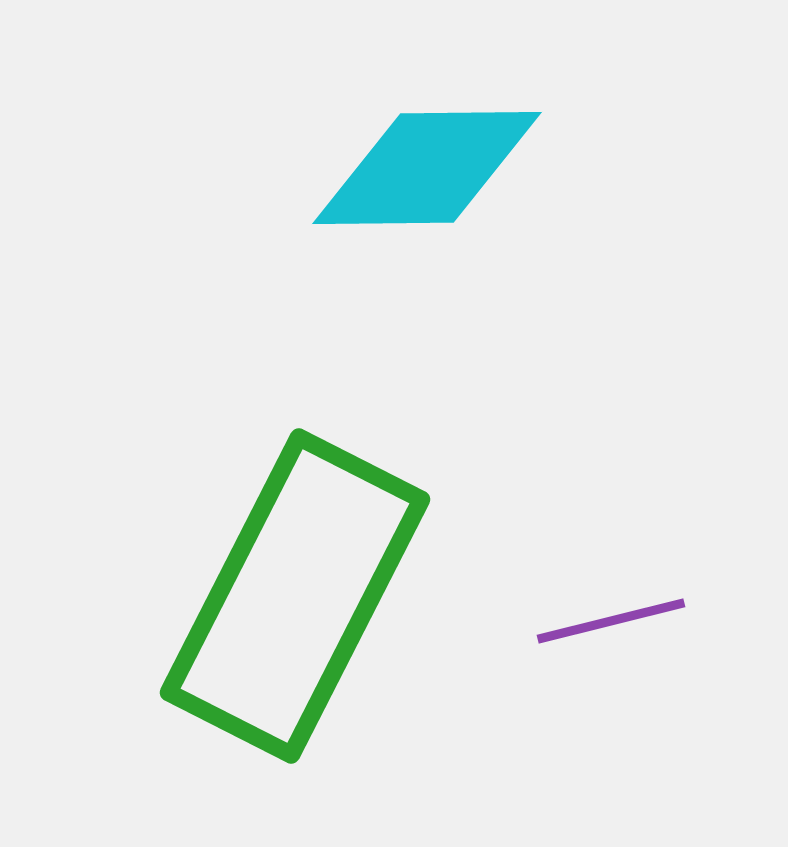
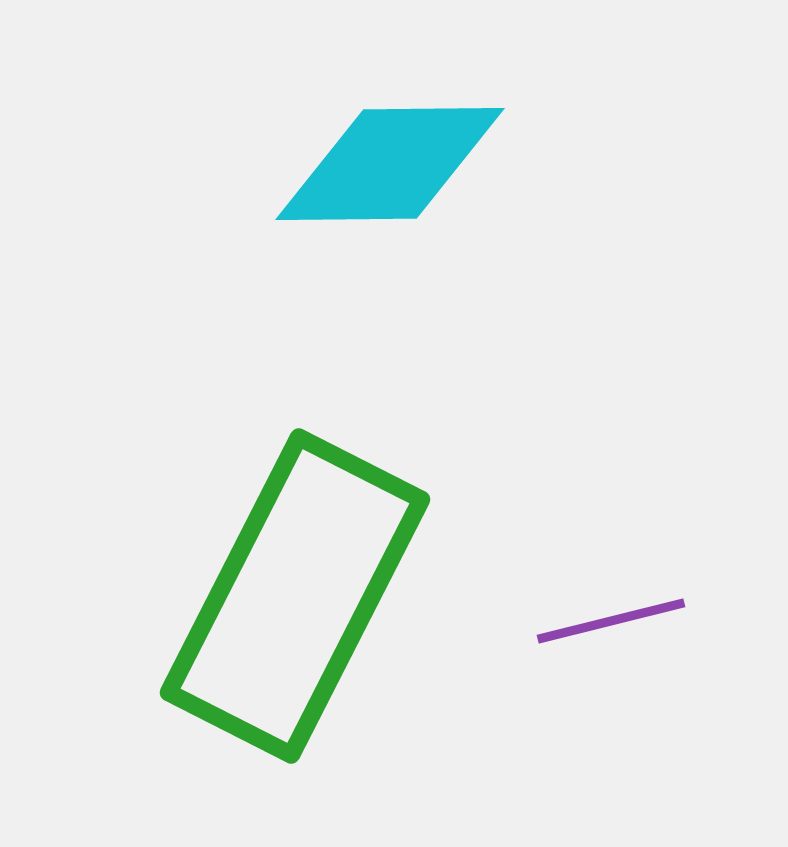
cyan diamond: moved 37 px left, 4 px up
